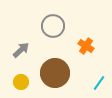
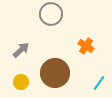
gray circle: moved 2 px left, 12 px up
